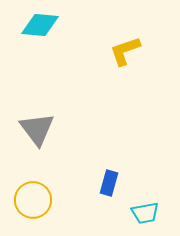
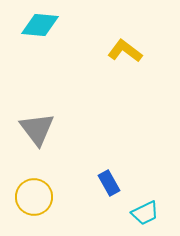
yellow L-shape: rotated 56 degrees clockwise
blue rectangle: rotated 45 degrees counterclockwise
yellow circle: moved 1 px right, 3 px up
cyan trapezoid: rotated 16 degrees counterclockwise
